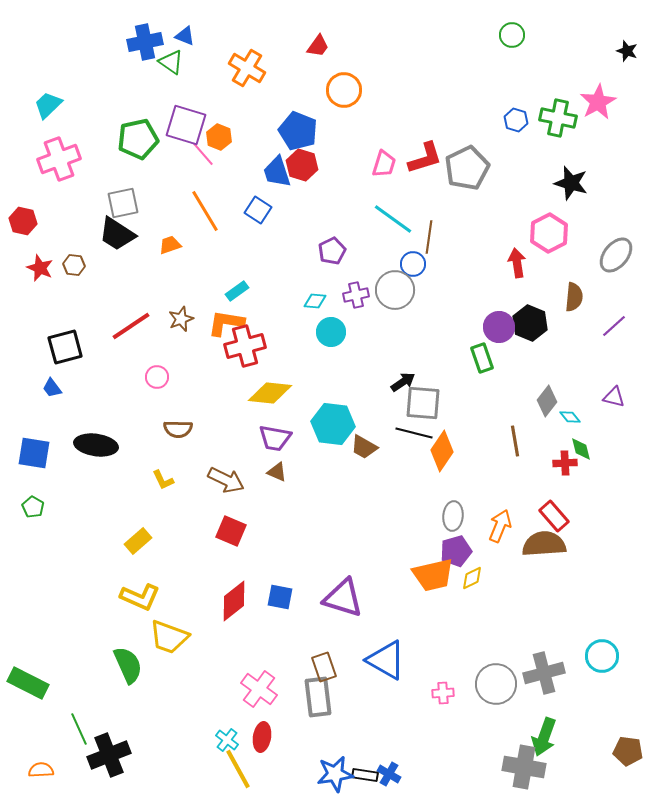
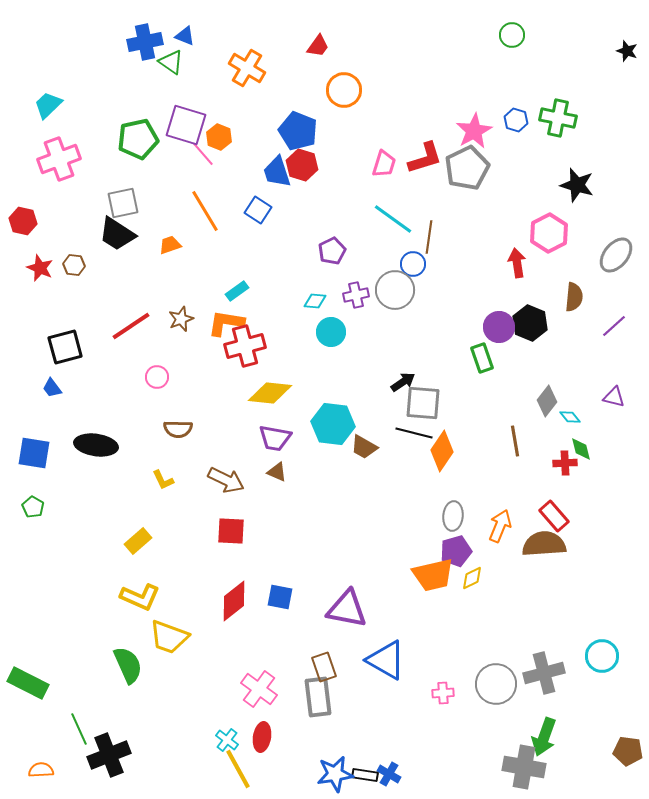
pink star at (598, 102): moved 124 px left, 29 px down
black star at (571, 183): moved 6 px right, 2 px down
red square at (231, 531): rotated 20 degrees counterclockwise
purple triangle at (343, 598): moved 4 px right, 11 px down; rotated 6 degrees counterclockwise
